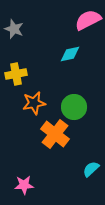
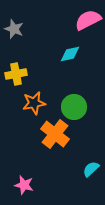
pink star: rotated 18 degrees clockwise
